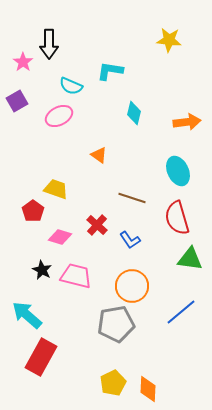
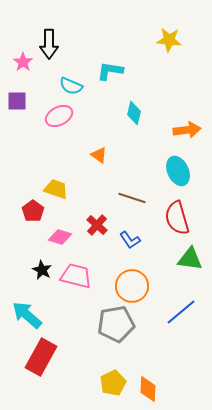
purple square: rotated 30 degrees clockwise
orange arrow: moved 8 px down
